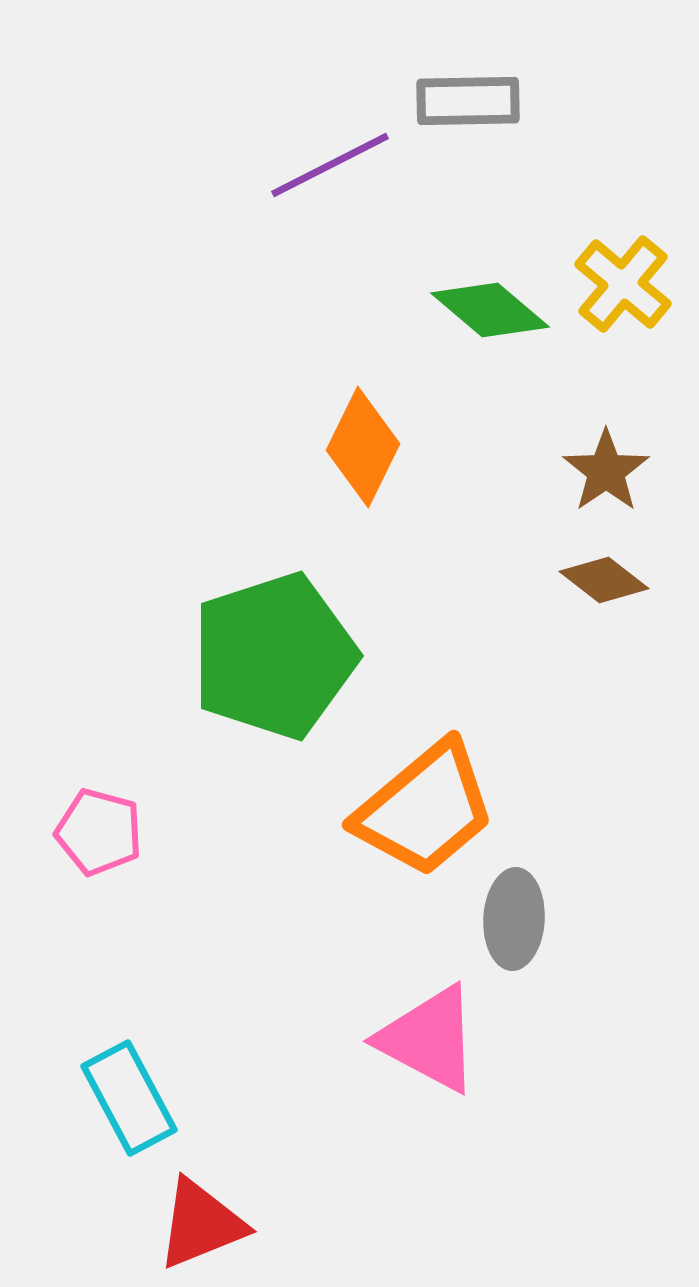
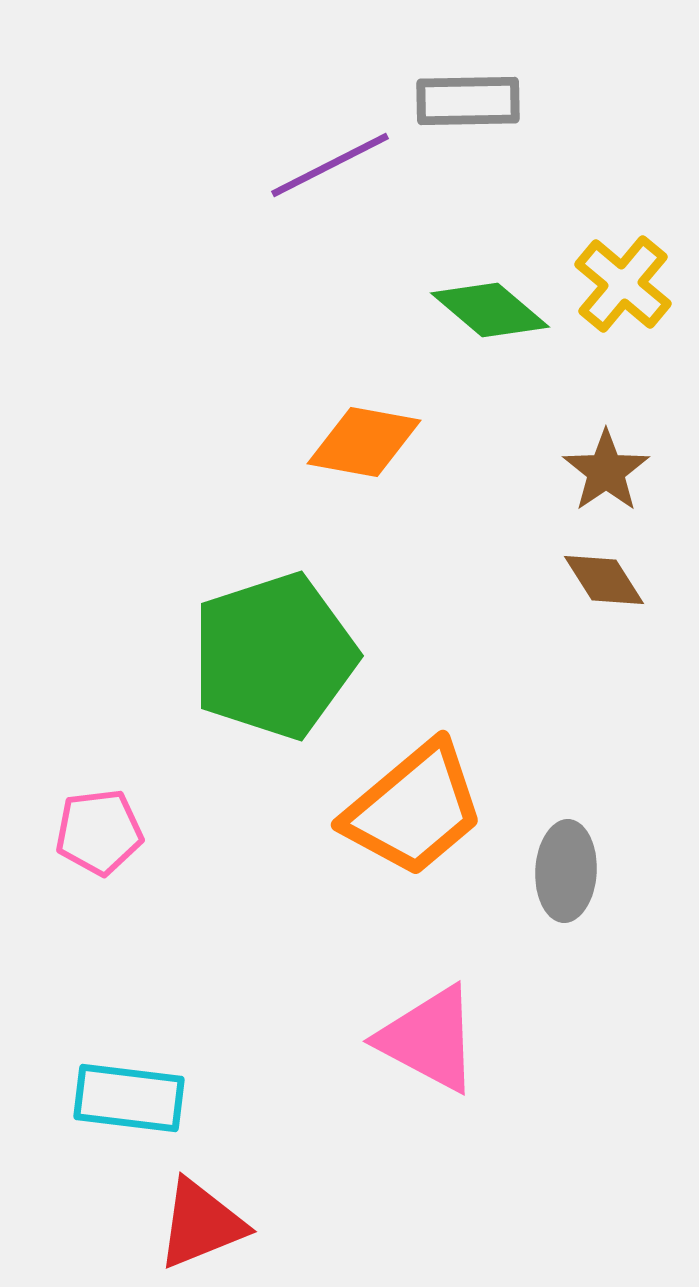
orange diamond: moved 1 px right, 5 px up; rotated 74 degrees clockwise
brown diamond: rotated 20 degrees clockwise
orange trapezoid: moved 11 px left
pink pentagon: rotated 22 degrees counterclockwise
gray ellipse: moved 52 px right, 48 px up
cyan rectangle: rotated 55 degrees counterclockwise
